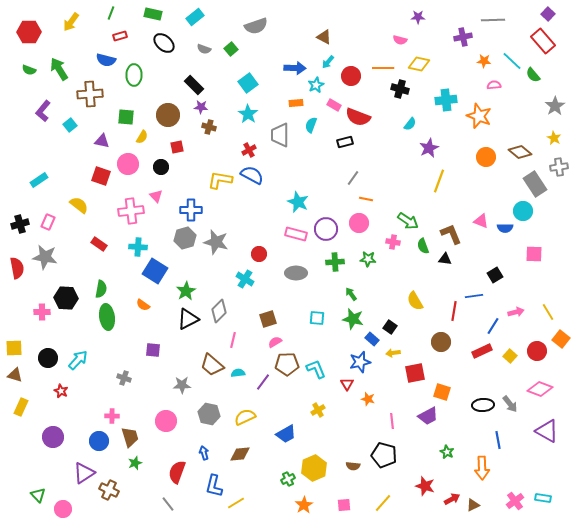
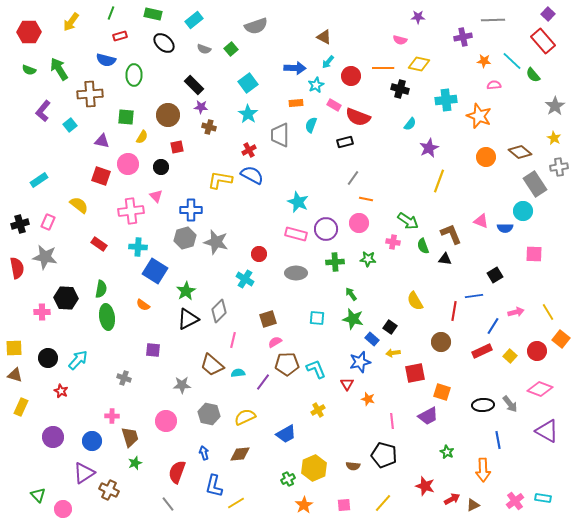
cyan rectangle at (195, 17): moved 1 px left, 3 px down
blue circle at (99, 441): moved 7 px left
orange arrow at (482, 468): moved 1 px right, 2 px down
